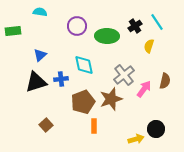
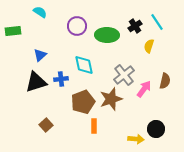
cyan semicircle: rotated 24 degrees clockwise
green ellipse: moved 1 px up
yellow arrow: rotated 21 degrees clockwise
